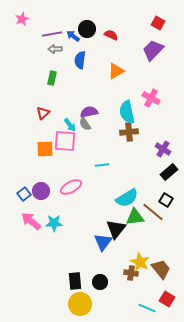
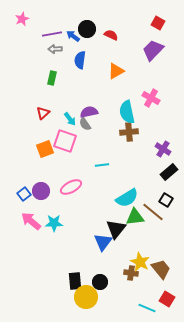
cyan arrow at (70, 125): moved 6 px up
pink square at (65, 141): rotated 15 degrees clockwise
orange square at (45, 149): rotated 18 degrees counterclockwise
yellow circle at (80, 304): moved 6 px right, 7 px up
